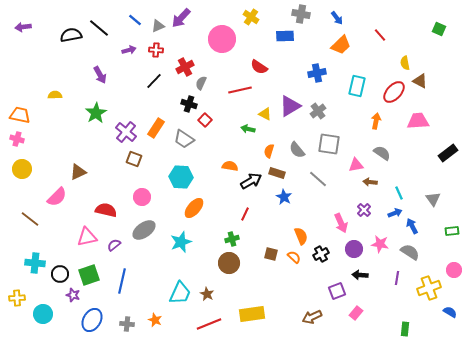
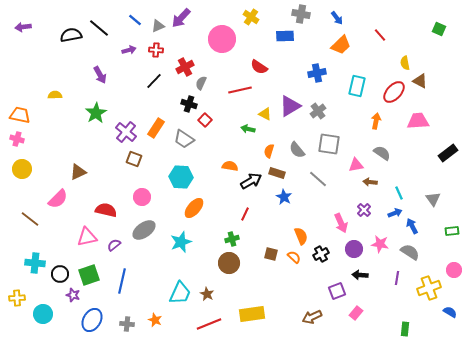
pink semicircle at (57, 197): moved 1 px right, 2 px down
